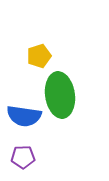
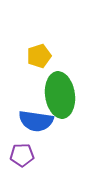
blue semicircle: moved 12 px right, 5 px down
purple pentagon: moved 1 px left, 2 px up
